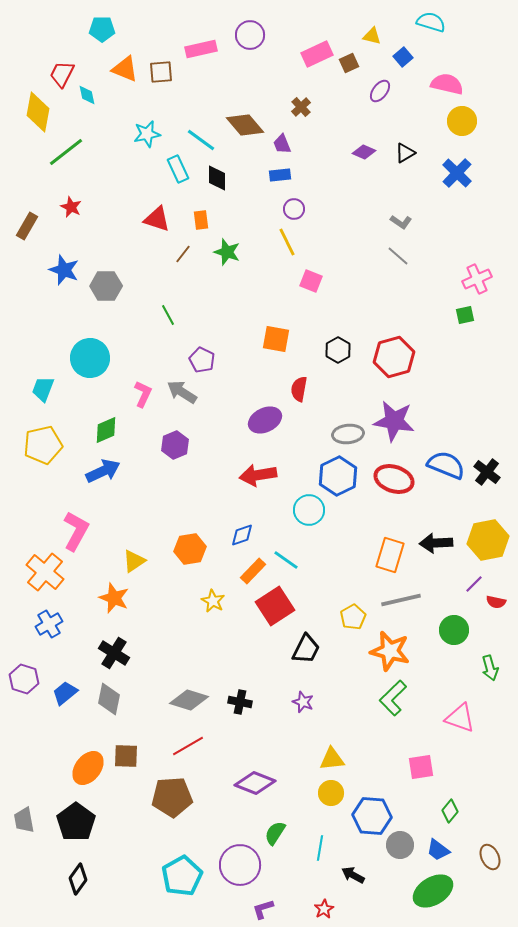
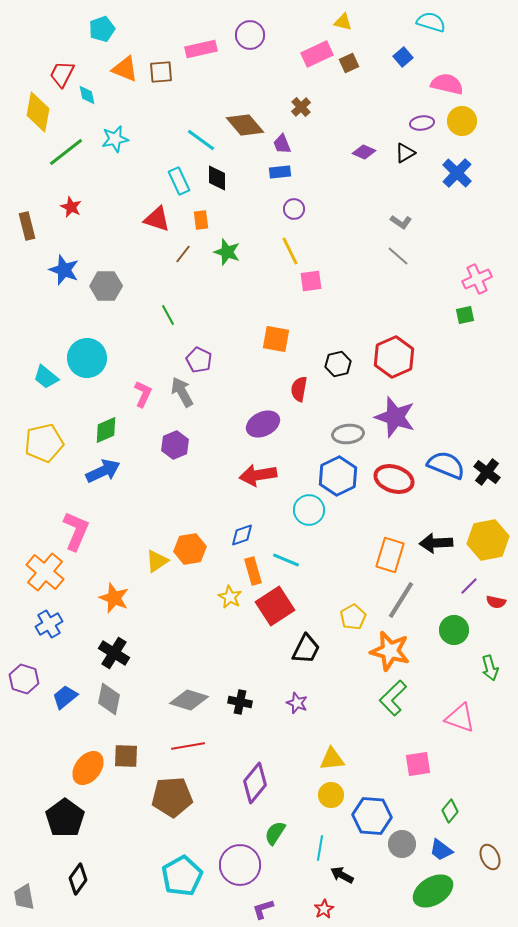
cyan pentagon at (102, 29): rotated 20 degrees counterclockwise
yellow triangle at (372, 36): moved 29 px left, 14 px up
purple ellipse at (380, 91): moved 42 px right, 32 px down; rotated 45 degrees clockwise
cyan star at (147, 134): moved 32 px left, 5 px down
cyan rectangle at (178, 169): moved 1 px right, 12 px down
blue rectangle at (280, 175): moved 3 px up
brown rectangle at (27, 226): rotated 44 degrees counterclockwise
yellow line at (287, 242): moved 3 px right, 9 px down
pink square at (311, 281): rotated 30 degrees counterclockwise
black hexagon at (338, 350): moved 14 px down; rotated 15 degrees clockwise
red hexagon at (394, 357): rotated 9 degrees counterclockwise
cyan circle at (90, 358): moved 3 px left
purple pentagon at (202, 360): moved 3 px left
cyan trapezoid at (43, 389): moved 3 px right, 12 px up; rotated 72 degrees counterclockwise
gray arrow at (182, 392): rotated 28 degrees clockwise
purple ellipse at (265, 420): moved 2 px left, 4 px down
purple star at (394, 421): moved 1 px right, 4 px up; rotated 9 degrees clockwise
yellow pentagon at (43, 445): moved 1 px right, 2 px up
pink L-shape at (76, 531): rotated 6 degrees counterclockwise
cyan line at (286, 560): rotated 12 degrees counterclockwise
yellow triangle at (134, 561): moved 23 px right
orange rectangle at (253, 571): rotated 60 degrees counterclockwise
purple line at (474, 584): moved 5 px left, 2 px down
gray line at (401, 600): rotated 45 degrees counterclockwise
yellow star at (213, 601): moved 17 px right, 4 px up
blue trapezoid at (65, 693): moved 4 px down
purple star at (303, 702): moved 6 px left, 1 px down
red line at (188, 746): rotated 20 degrees clockwise
pink square at (421, 767): moved 3 px left, 3 px up
purple diamond at (255, 783): rotated 72 degrees counterclockwise
yellow circle at (331, 793): moved 2 px down
gray trapezoid at (24, 820): moved 77 px down
black pentagon at (76, 822): moved 11 px left, 4 px up
gray circle at (400, 845): moved 2 px right, 1 px up
blue trapezoid at (438, 850): moved 3 px right
black arrow at (353, 875): moved 11 px left
